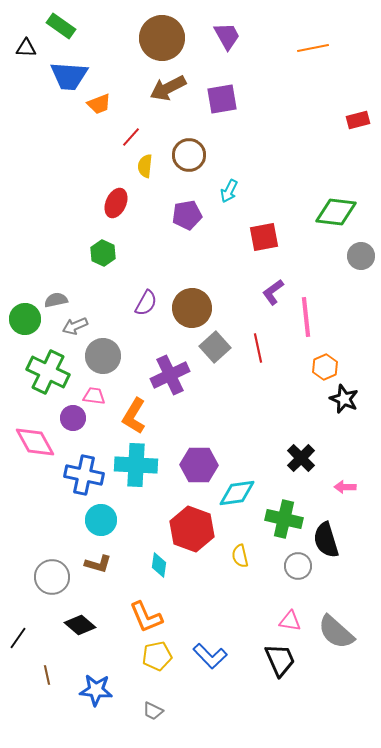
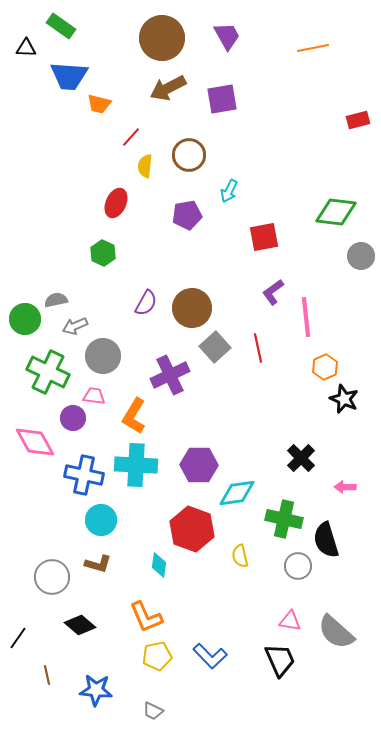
orange trapezoid at (99, 104): rotated 35 degrees clockwise
